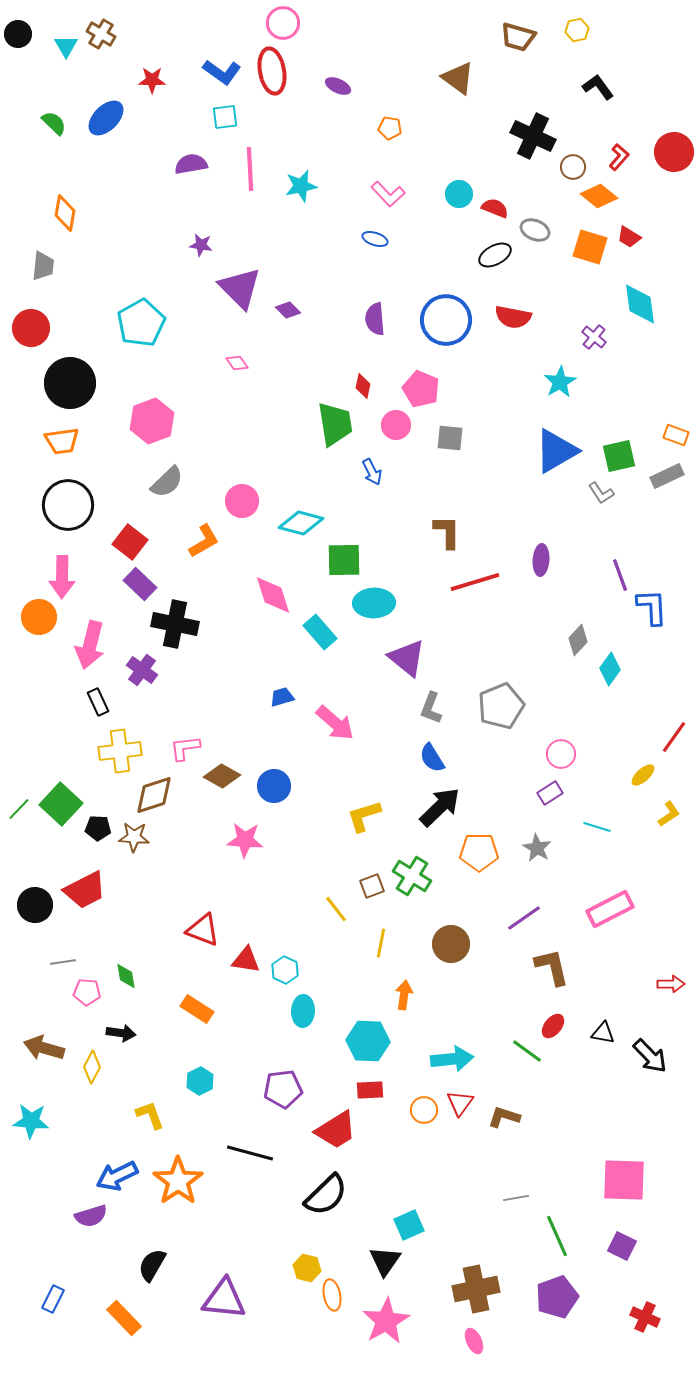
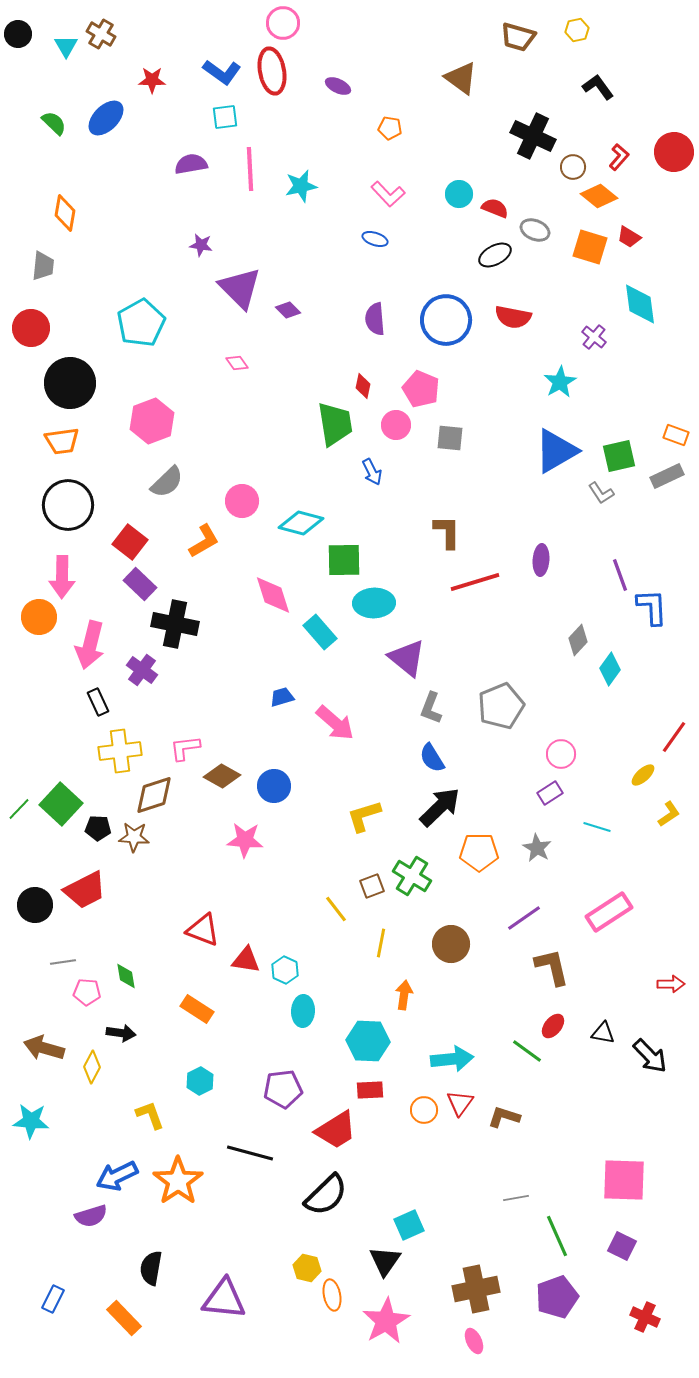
brown triangle at (458, 78): moved 3 px right
pink rectangle at (610, 909): moved 1 px left, 3 px down; rotated 6 degrees counterclockwise
black semicircle at (152, 1265): moved 1 px left, 3 px down; rotated 20 degrees counterclockwise
